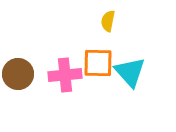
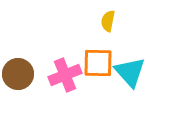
pink cross: rotated 16 degrees counterclockwise
